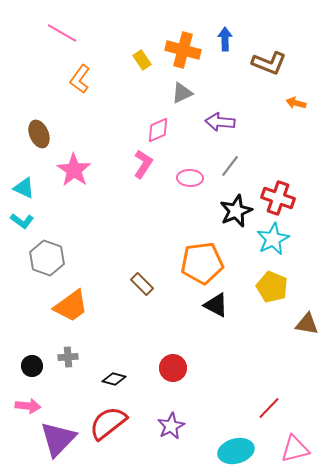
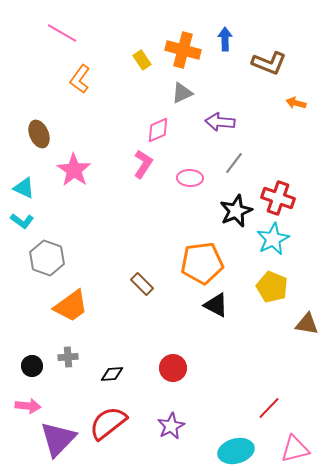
gray line: moved 4 px right, 3 px up
black diamond: moved 2 px left, 5 px up; rotated 20 degrees counterclockwise
